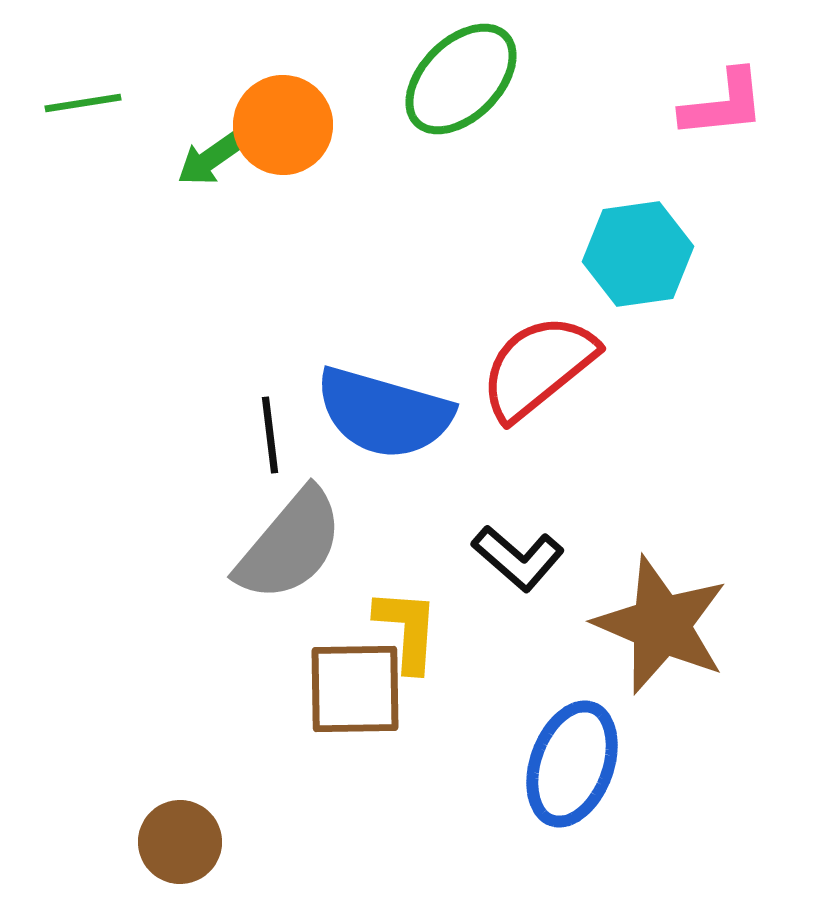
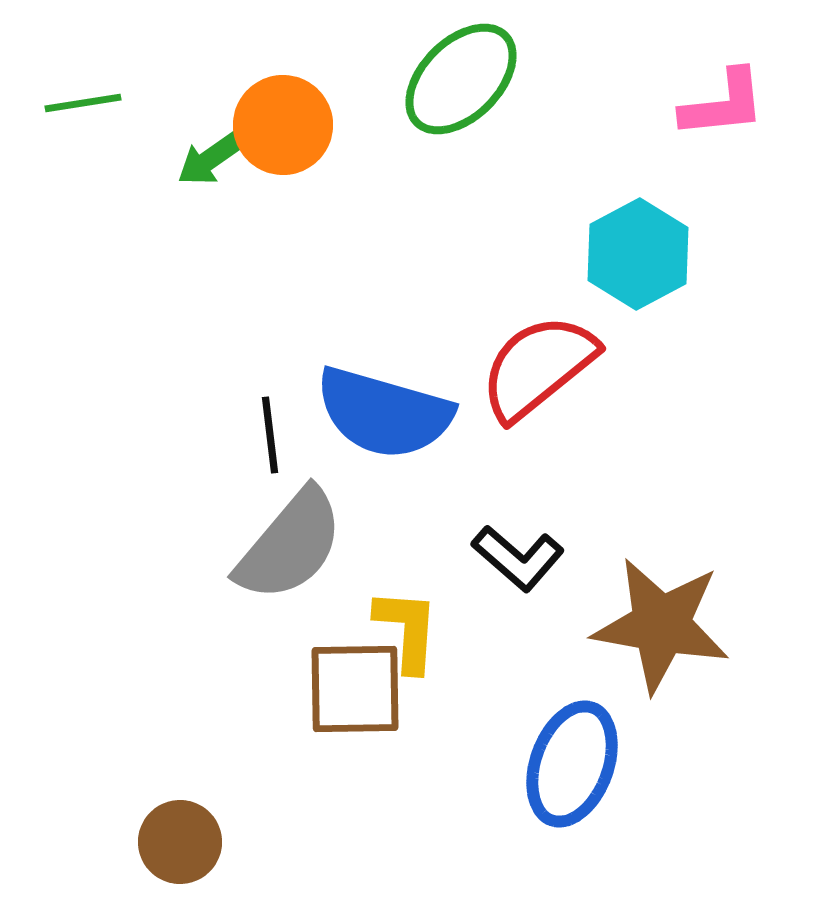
cyan hexagon: rotated 20 degrees counterclockwise
brown star: rotated 13 degrees counterclockwise
